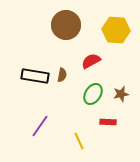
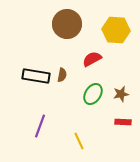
brown circle: moved 1 px right, 1 px up
red semicircle: moved 1 px right, 2 px up
black rectangle: moved 1 px right
red rectangle: moved 15 px right
purple line: rotated 15 degrees counterclockwise
